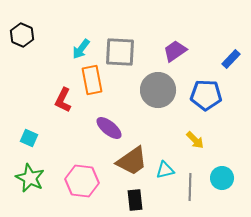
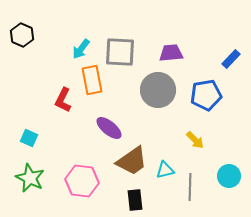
purple trapezoid: moved 4 px left, 2 px down; rotated 30 degrees clockwise
blue pentagon: rotated 12 degrees counterclockwise
cyan circle: moved 7 px right, 2 px up
